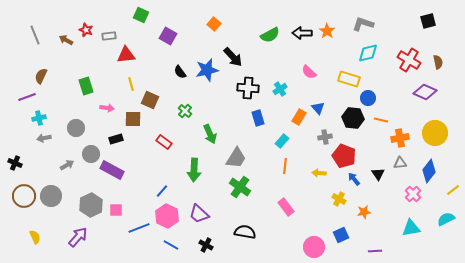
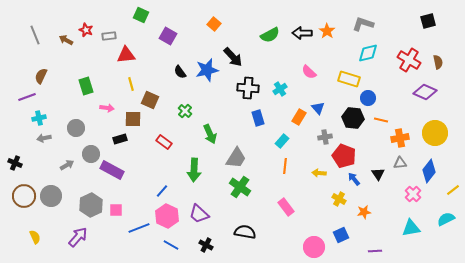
black rectangle at (116, 139): moved 4 px right
